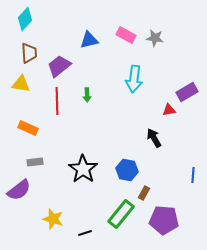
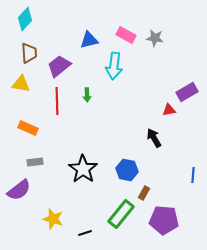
cyan arrow: moved 20 px left, 13 px up
